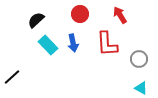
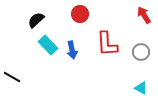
red arrow: moved 24 px right
blue arrow: moved 1 px left, 7 px down
gray circle: moved 2 px right, 7 px up
black line: rotated 72 degrees clockwise
